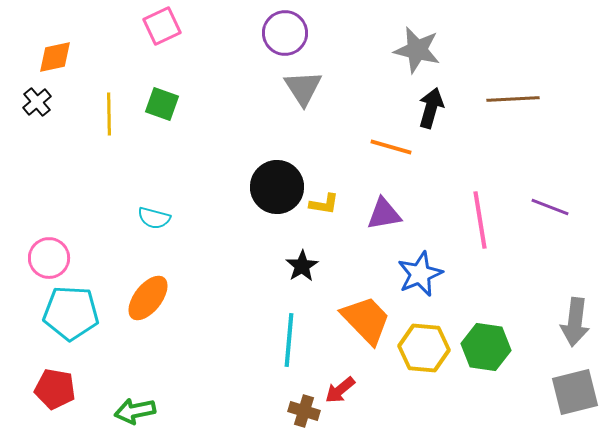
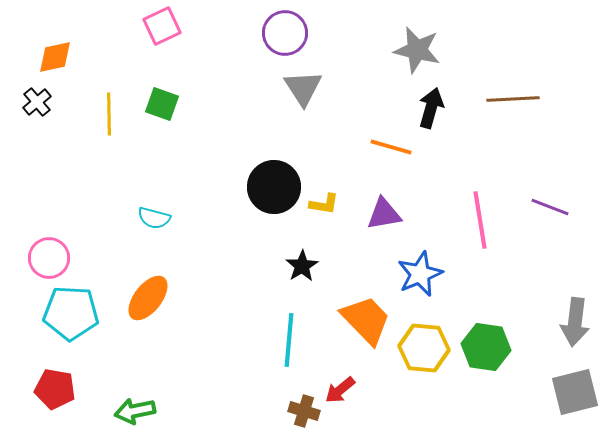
black circle: moved 3 px left
